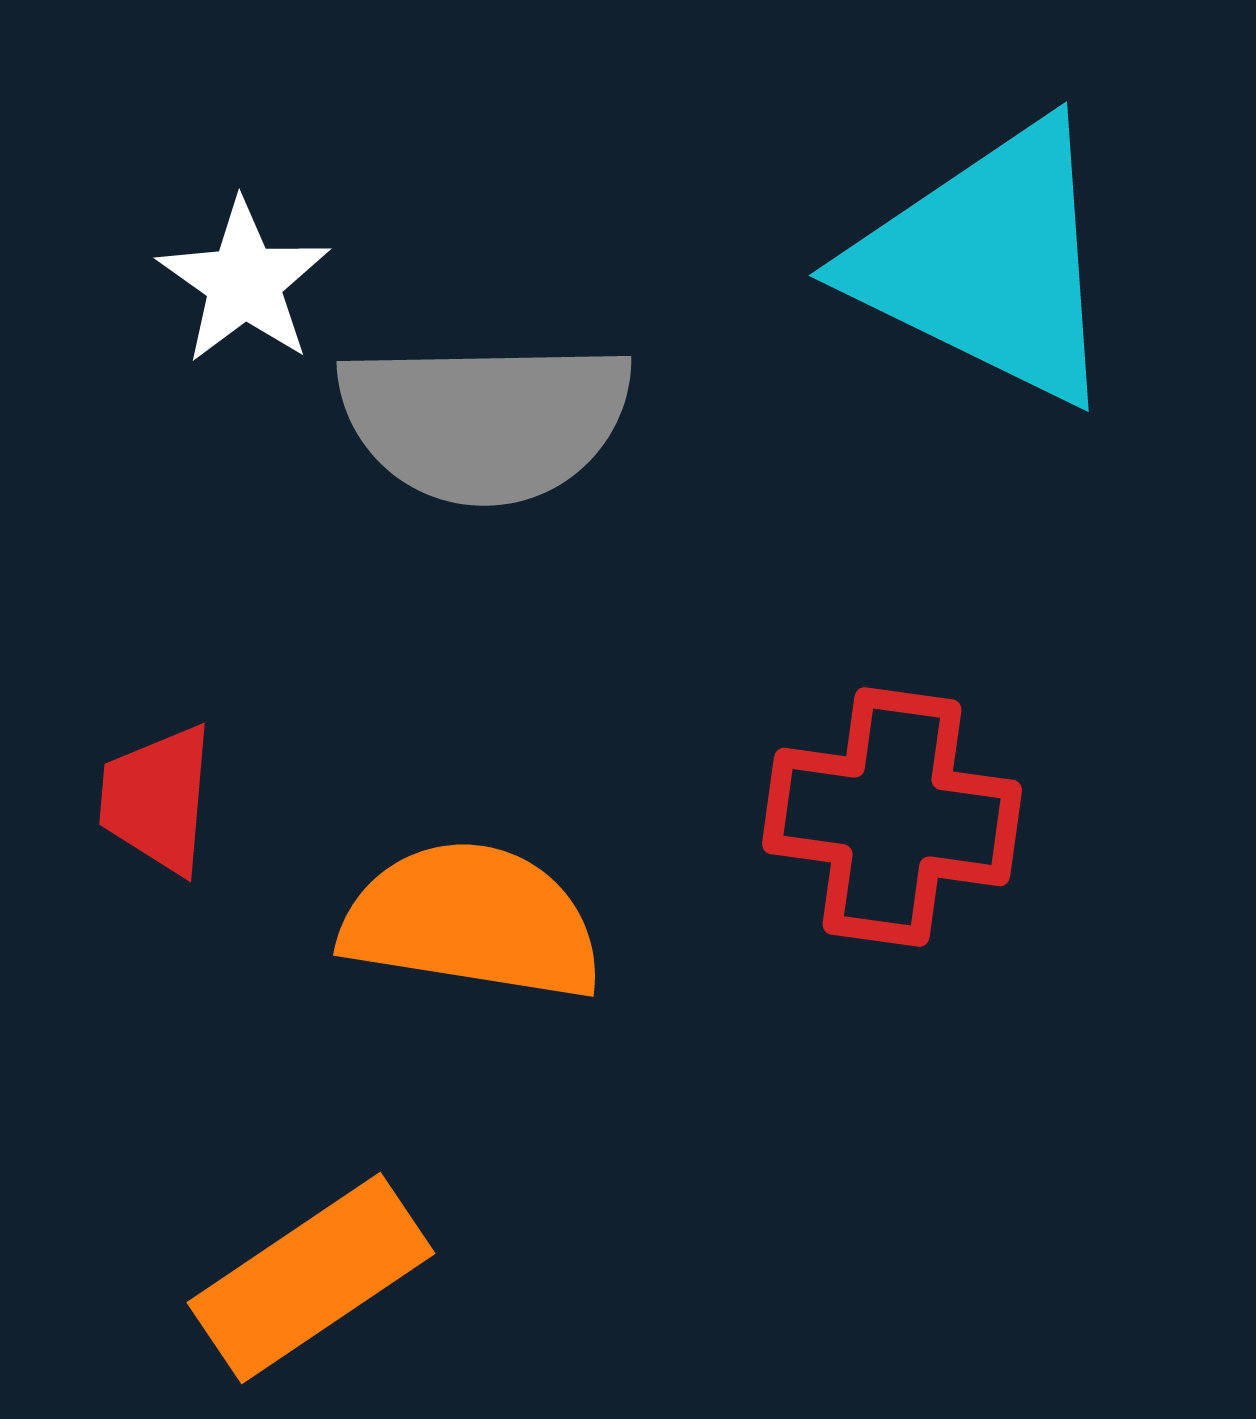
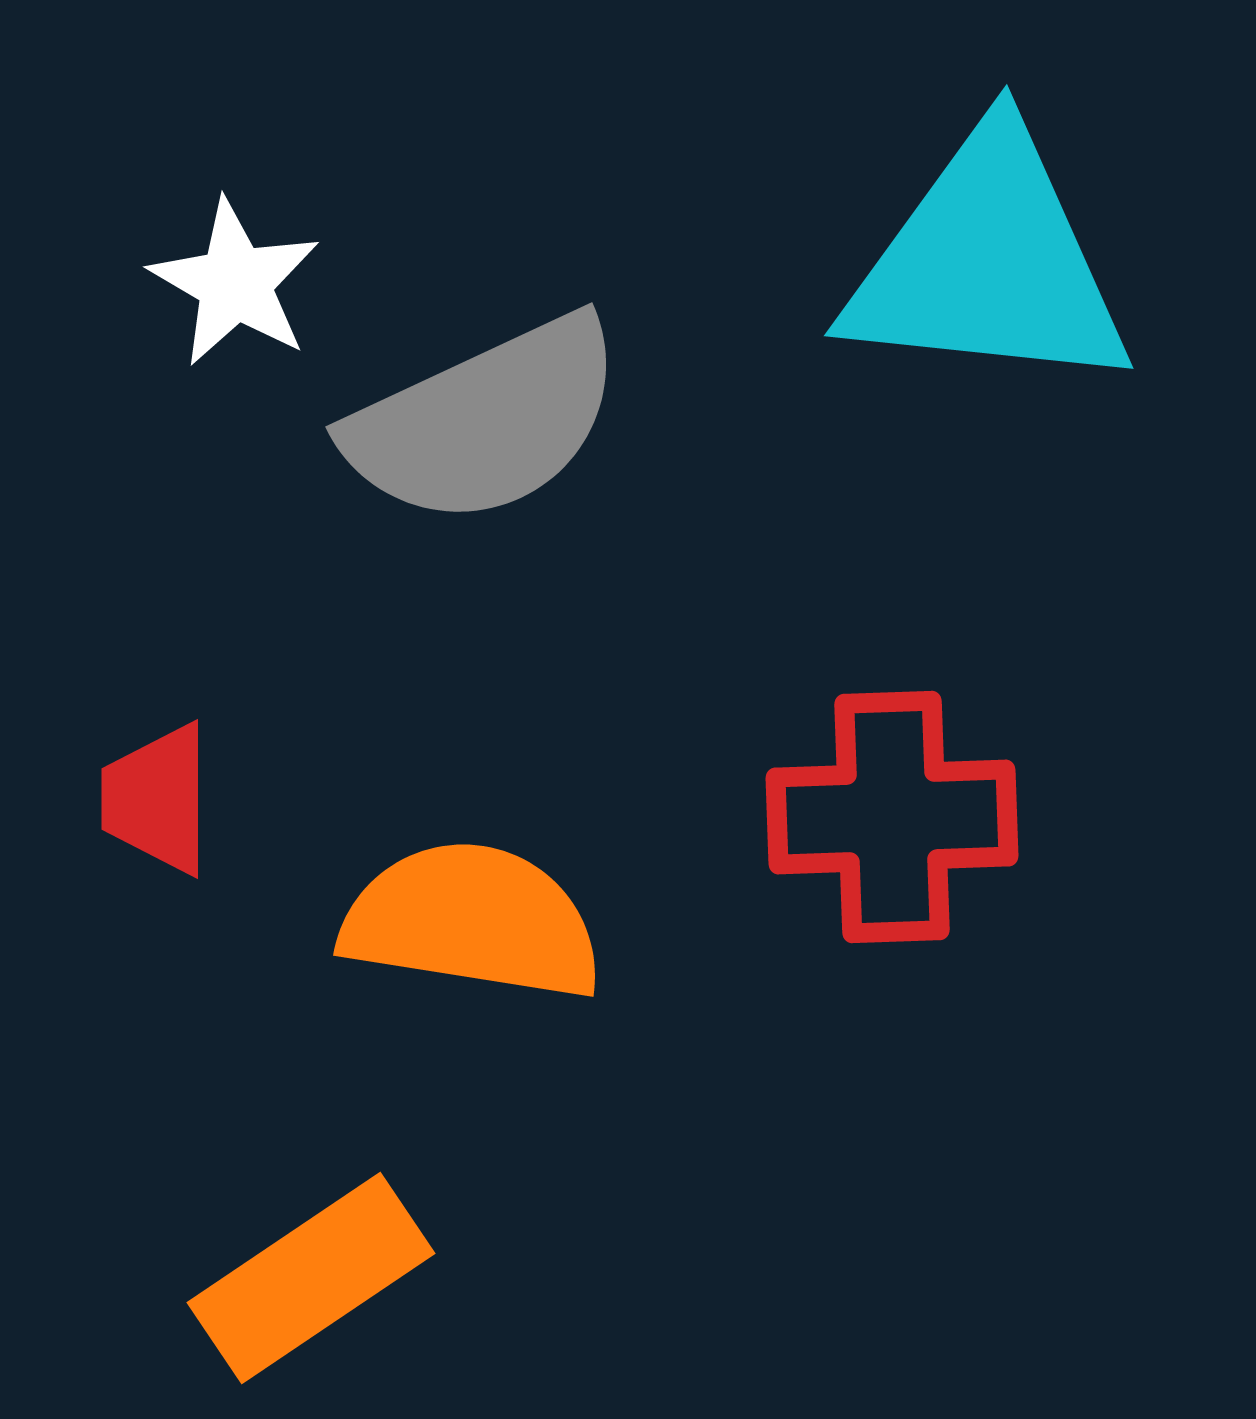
cyan triangle: rotated 20 degrees counterclockwise
white star: moved 9 px left, 1 px down; rotated 5 degrees counterclockwise
gray semicircle: rotated 24 degrees counterclockwise
red trapezoid: rotated 5 degrees counterclockwise
red cross: rotated 10 degrees counterclockwise
